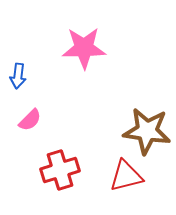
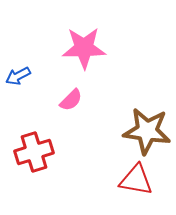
blue arrow: rotated 55 degrees clockwise
pink semicircle: moved 41 px right, 20 px up
red cross: moved 26 px left, 18 px up
red triangle: moved 10 px right, 4 px down; rotated 24 degrees clockwise
